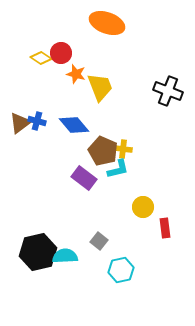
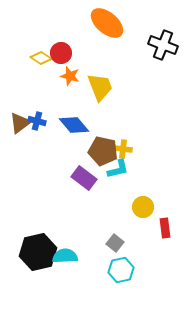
orange ellipse: rotated 20 degrees clockwise
orange star: moved 6 px left, 2 px down
black cross: moved 5 px left, 46 px up
brown pentagon: rotated 12 degrees counterclockwise
gray square: moved 16 px right, 2 px down
